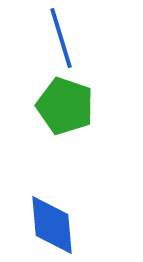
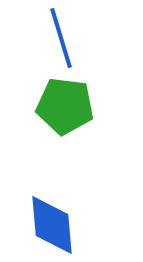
green pentagon: rotated 12 degrees counterclockwise
